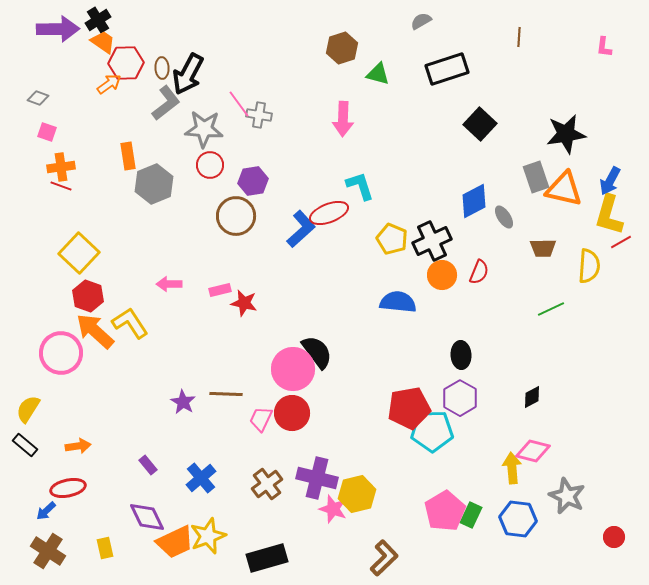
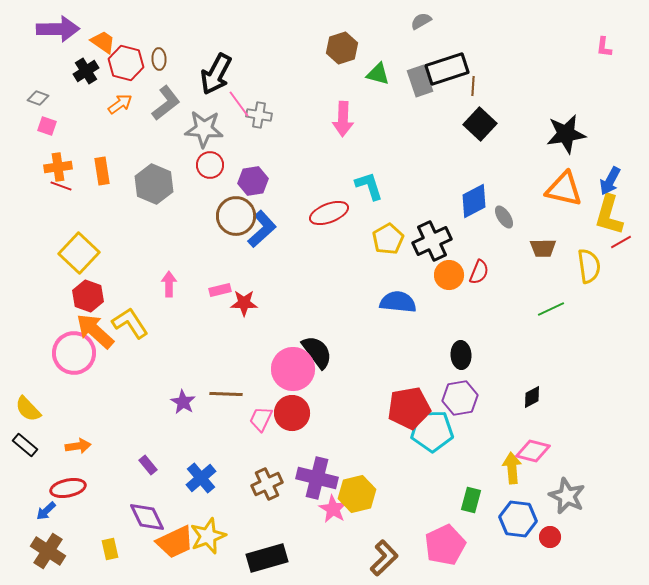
black cross at (98, 20): moved 12 px left, 51 px down
brown line at (519, 37): moved 46 px left, 49 px down
red hexagon at (126, 63): rotated 16 degrees clockwise
brown ellipse at (162, 68): moved 3 px left, 9 px up
black arrow at (188, 74): moved 28 px right
orange arrow at (109, 84): moved 11 px right, 20 px down
pink square at (47, 132): moved 6 px up
orange rectangle at (128, 156): moved 26 px left, 15 px down
orange cross at (61, 167): moved 3 px left
gray rectangle at (536, 177): moved 116 px left, 96 px up
gray hexagon at (154, 184): rotated 15 degrees counterclockwise
cyan L-shape at (360, 186): moved 9 px right
blue L-shape at (301, 229): moved 39 px left
yellow pentagon at (392, 239): moved 4 px left; rotated 20 degrees clockwise
yellow semicircle at (589, 266): rotated 12 degrees counterclockwise
orange circle at (442, 275): moved 7 px right
pink arrow at (169, 284): rotated 90 degrees clockwise
red star at (244, 303): rotated 12 degrees counterclockwise
pink circle at (61, 353): moved 13 px right
purple hexagon at (460, 398): rotated 20 degrees clockwise
yellow semicircle at (28, 409): rotated 76 degrees counterclockwise
brown cross at (267, 484): rotated 12 degrees clockwise
pink star at (333, 509): rotated 12 degrees clockwise
pink pentagon at (445, 511): moved 34 px down; rotated 6 degrees clockwise
green rectangle at (471, 515): moved 15 px up; rotated 10 degrees counterclockwise
red circle at (614, 537): moved 64 px left
yellow rectangle at (105, 548): moved 5 px right, 1 px down
